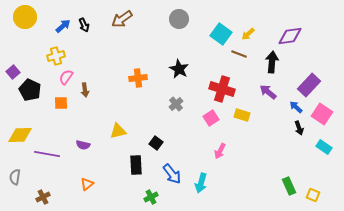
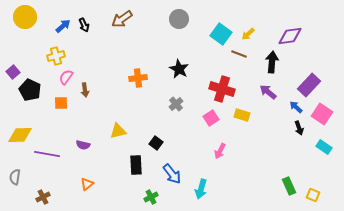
cyan arrow at (201, 183): moved 6 px down
